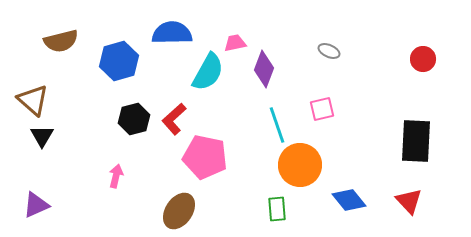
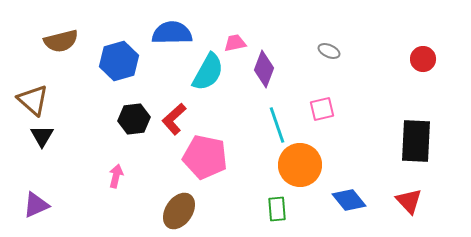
black hexagon: rotated 8 degrees clockwise
